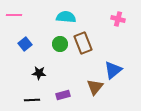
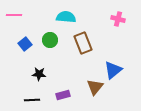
green circle: moved 10 px left, 4 px up
black star: moved 1 px down
